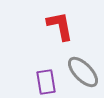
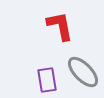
purple rectangle: moved 1 px right, 2 px up
